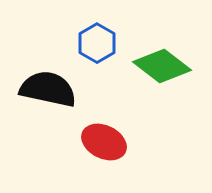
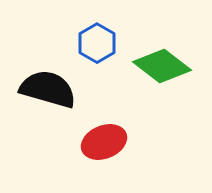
black semicircle: rotated 4 degrees clockwise
red ellipse: rotated 48 degrees counterclockwise
